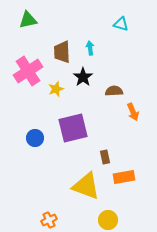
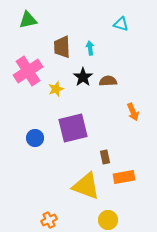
brown trapezoid: moved 5 px up
brown semicircle: moved 6 px left, 10 px up
